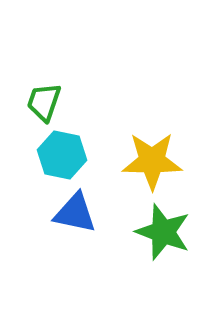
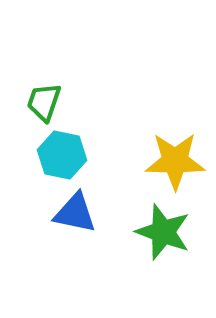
yellow star: moved 23 px right
